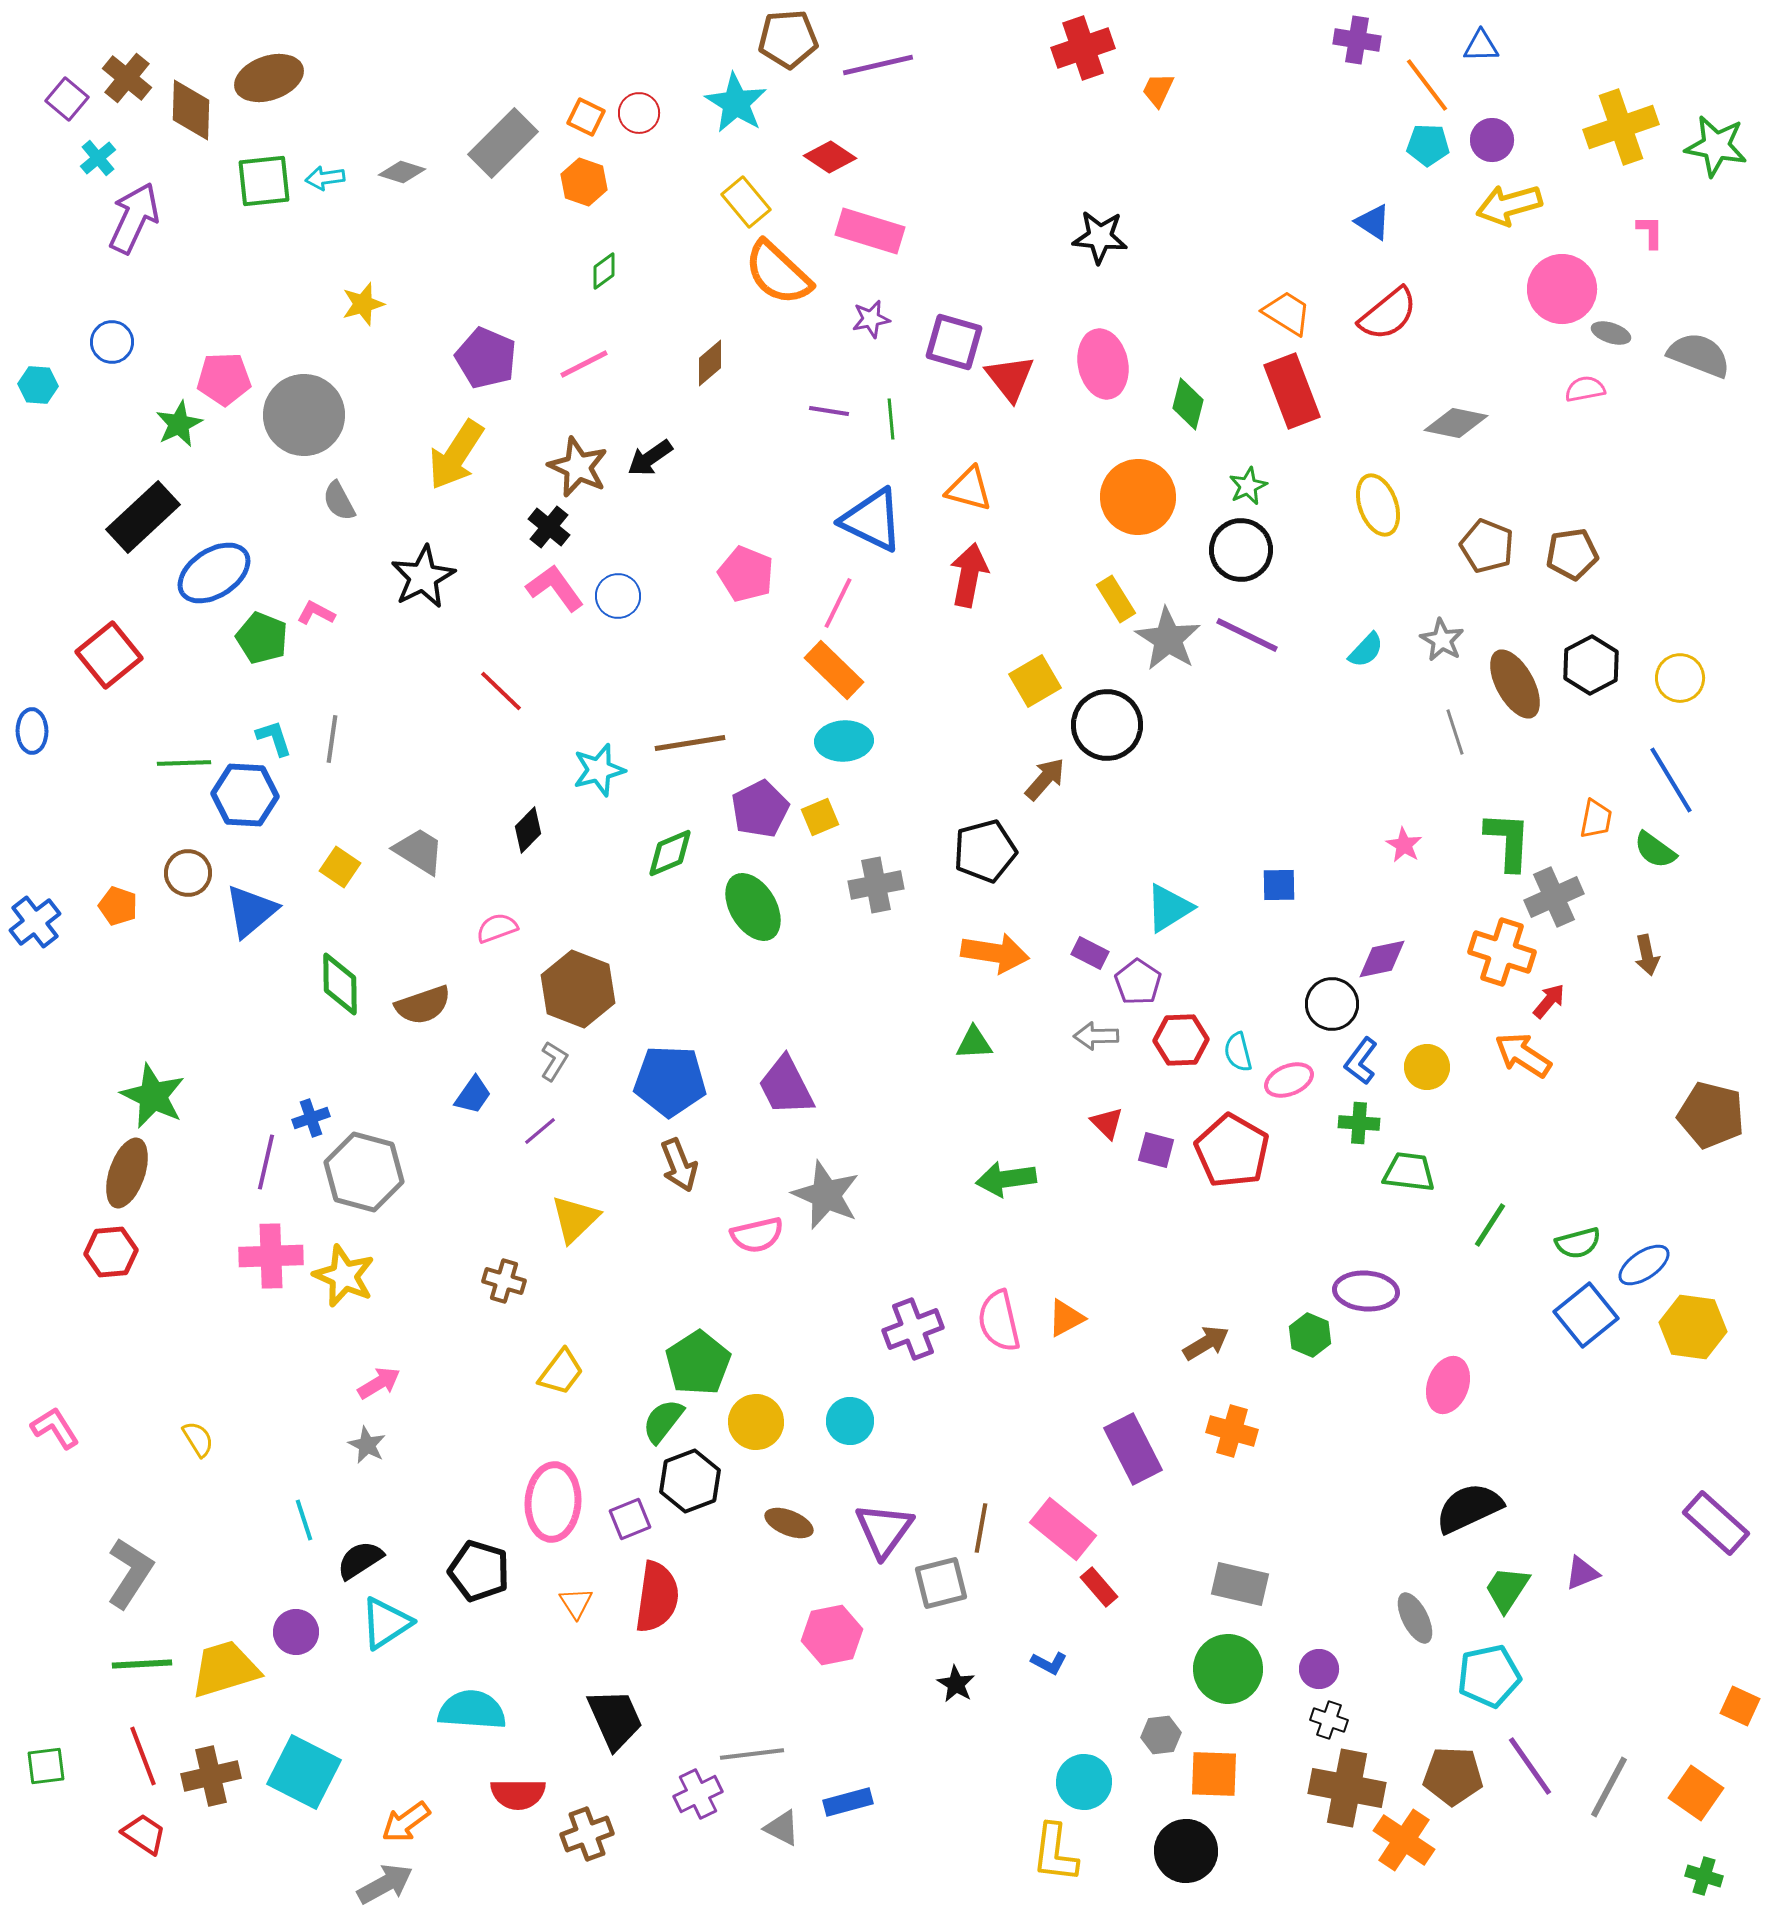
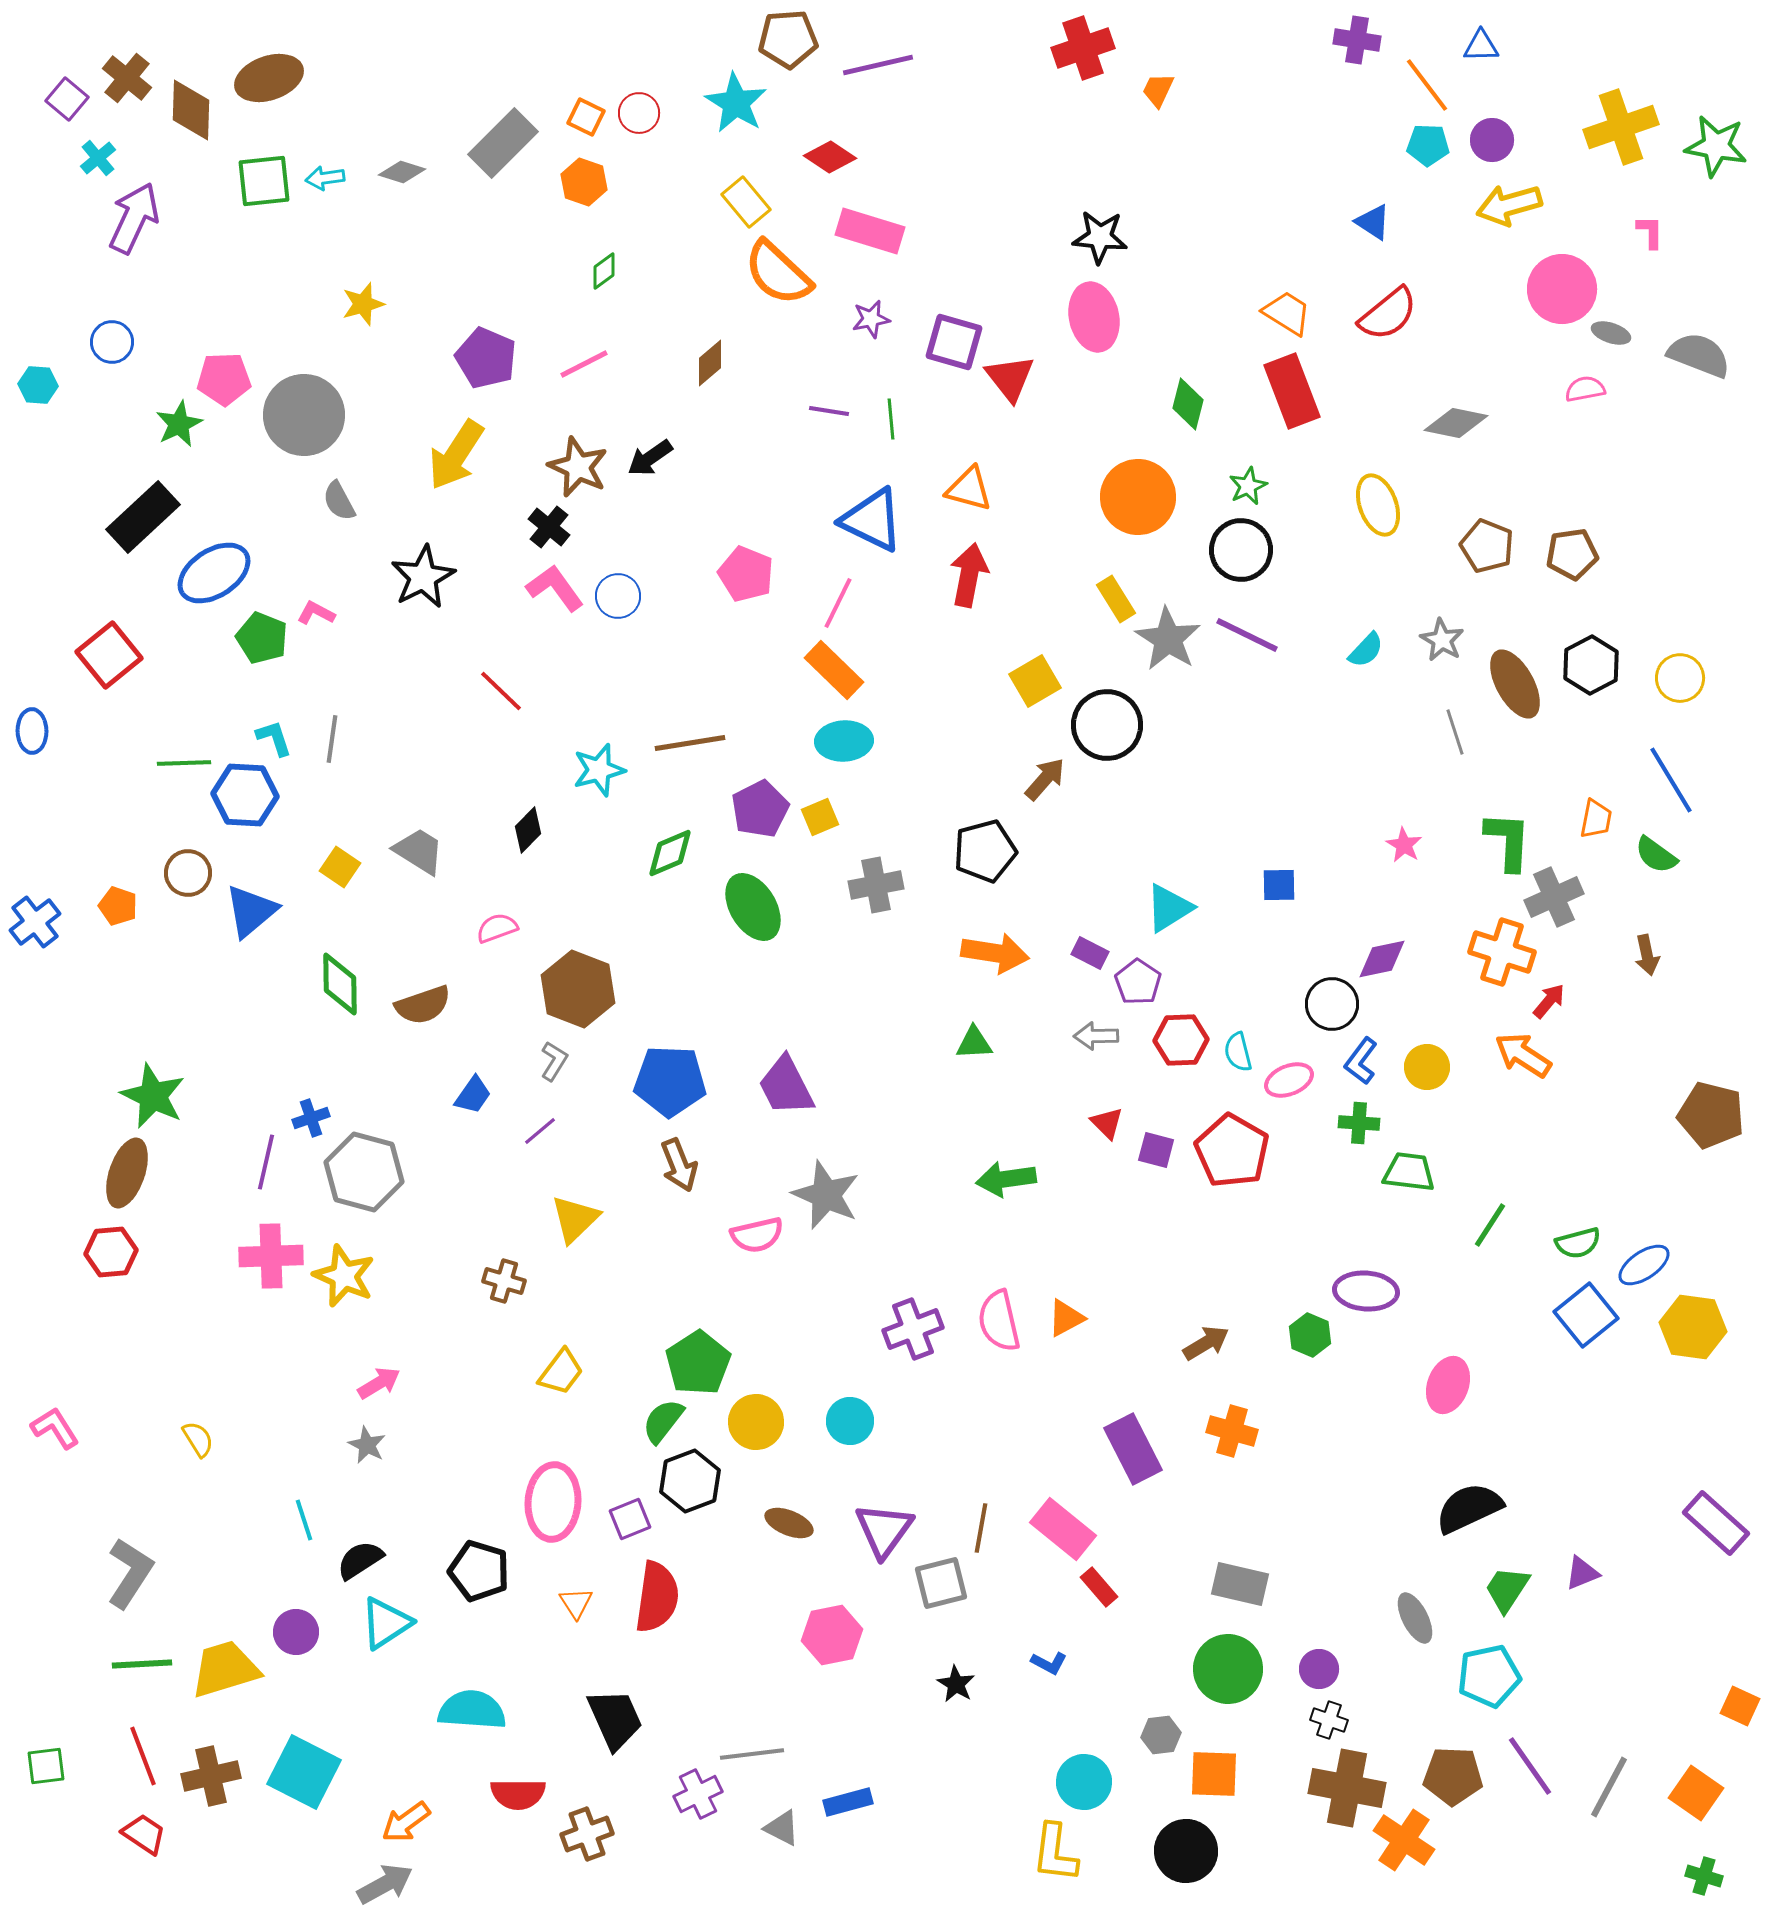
pink ellipse at (1103, 364): moved 9 px left, 47 px up
green semicircle at (1655, 850): moved 1 px right, 5 px down
